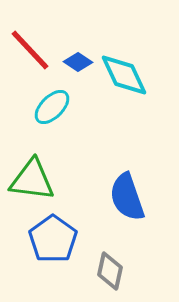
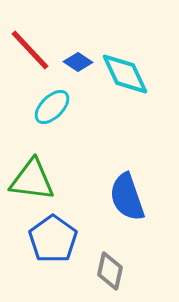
cyan diamond: moved 1 px right, 1 px up
